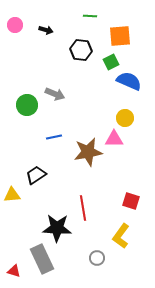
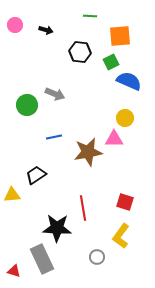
black hexagon: moved 1 px left, 2 px down
red square: moved 6 px left, 1 px down
gray circle: moved 1 px up
